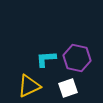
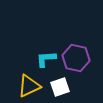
purple hexagon: moved 1 px left
white square: moved 8 px left, 1 px up
